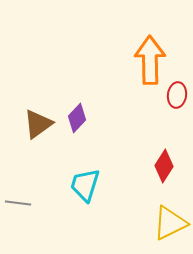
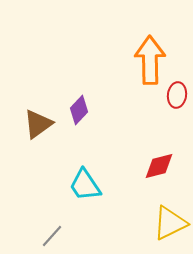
purple diamond: moved 2 px right, 8 px up
red diamond: moved 5 px left; rotated 44 degrees clockwise
cyan trapezoid: rotated 51 degrees counterclockwise
gray line: moved 34 px right, 33 px down; rotated 55 degrees counterclockwise
